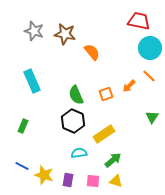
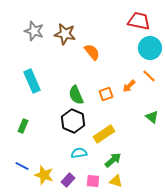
green triangle: rotated 24 degrees counterclockwise
purple rectangle: rotated 32 degrees clockwise
